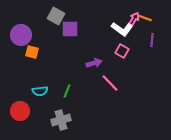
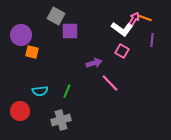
purple square: moved 2 px down
